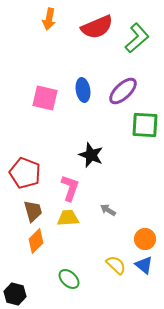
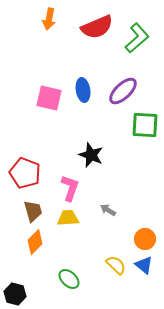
pink square: moved 4 px right
orange diamond: moved 1 px left, 1 px down
